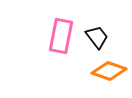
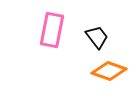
pink rectangle: moved 9 px left, 6 px up
